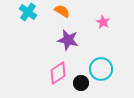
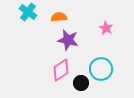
orange semicircle: moved 3 px left, 6 px down; rotated 35 degrees counterclockwise
pink star: moved 3 px right, 6 px down
pink diamond: moved 3 px right, 3 px up
